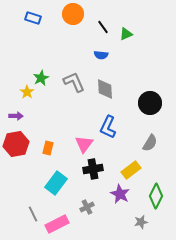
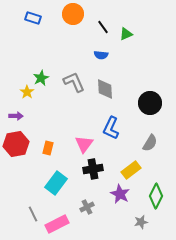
blue L-shape: moved 3 px right, 1 px down
